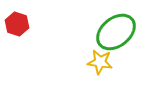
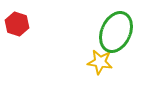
green ellipse: rotated 27 degrees counterclockwise
